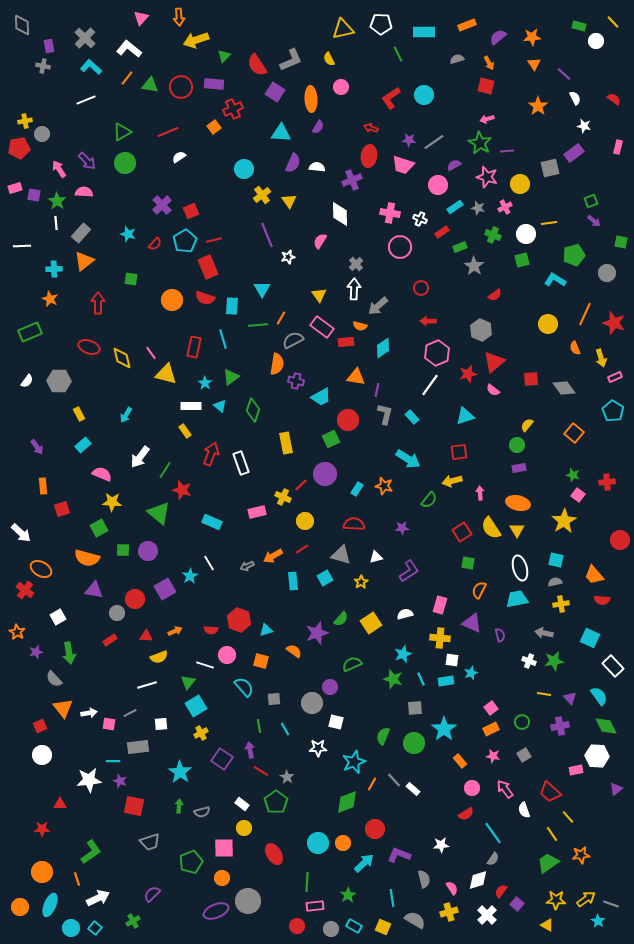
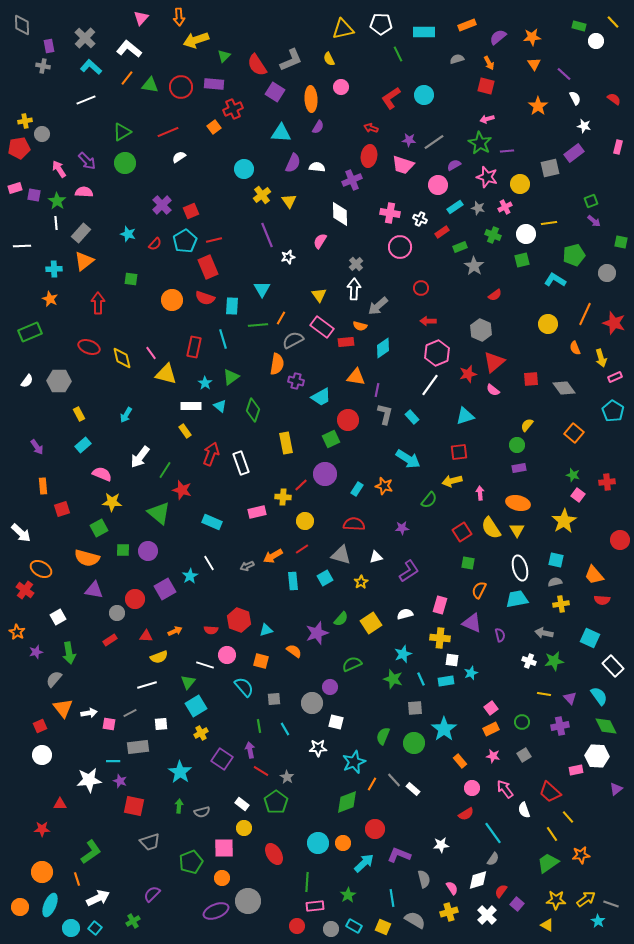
yellow cross at (283, 497): rotated 21 degrees counterclockwise
gray semicircle at (54, 679): rotated 84 degrees clockwise
